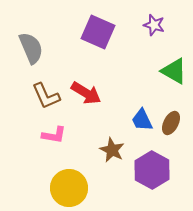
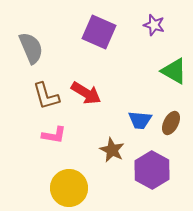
purple square: moved 1 px right
brown L-shape: rotated 8 degrees clockwise
blue trapezoid: moved 2 px left; rotated 60 degrees counterclockwise
